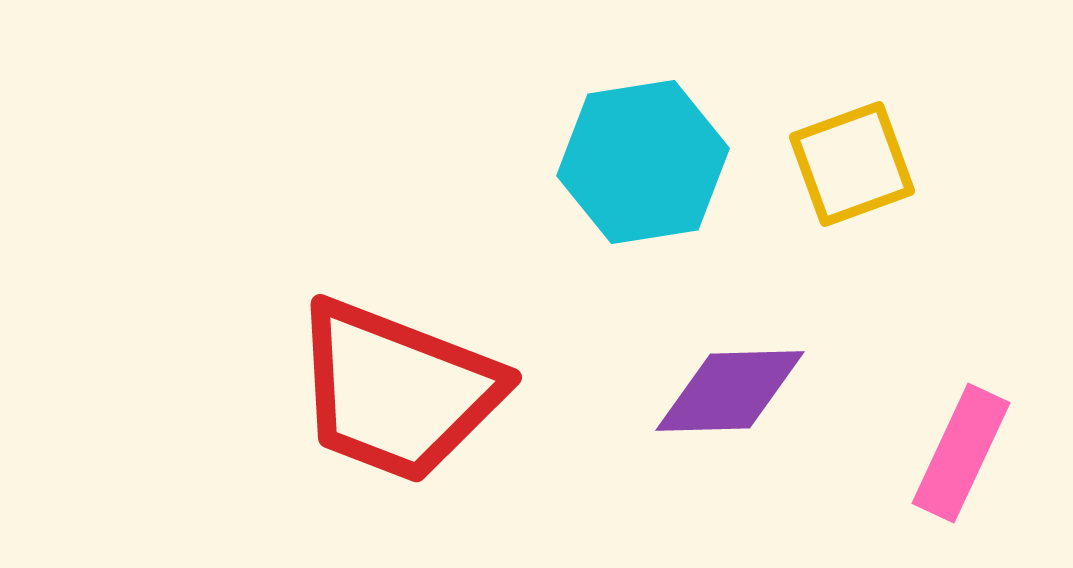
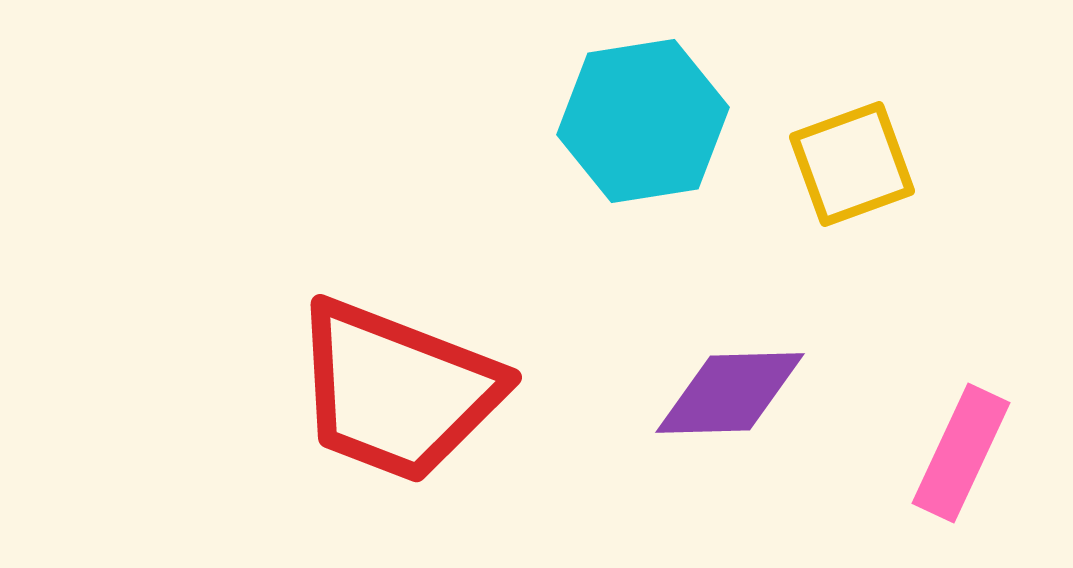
cyan hexagon: moved 41 px up
purple diamond: moved 2 px down
